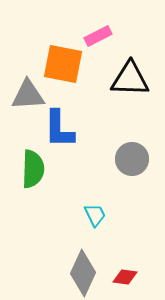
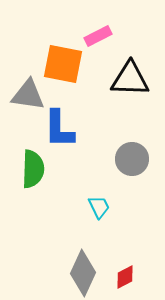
gray triangle: rotated 12 degrees clockwise
cyan trapezoid: moved 4 px right, 8 px up
red diamond: rotated 35 degrees counterclockwise
